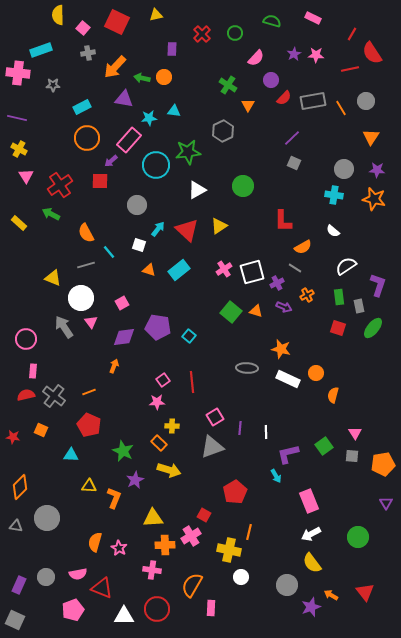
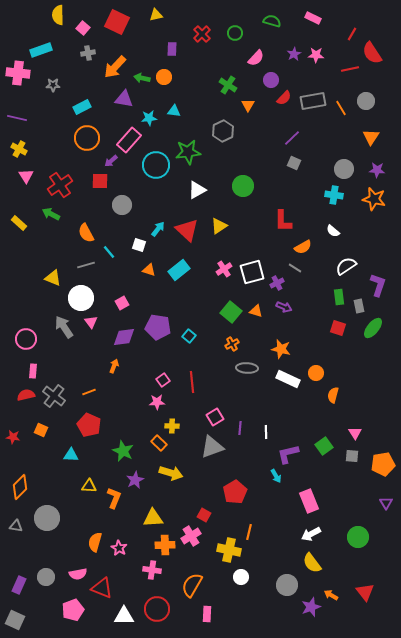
gray circle at (137, 205): moved 15 px left
orange cross at (307, 295): moved 75 px left, 49 px down
yellow arrow at (169, 470): moved 2 px right, 3 px down
pink rectangle at (211, 608): moved 4 px left, 6 px down
